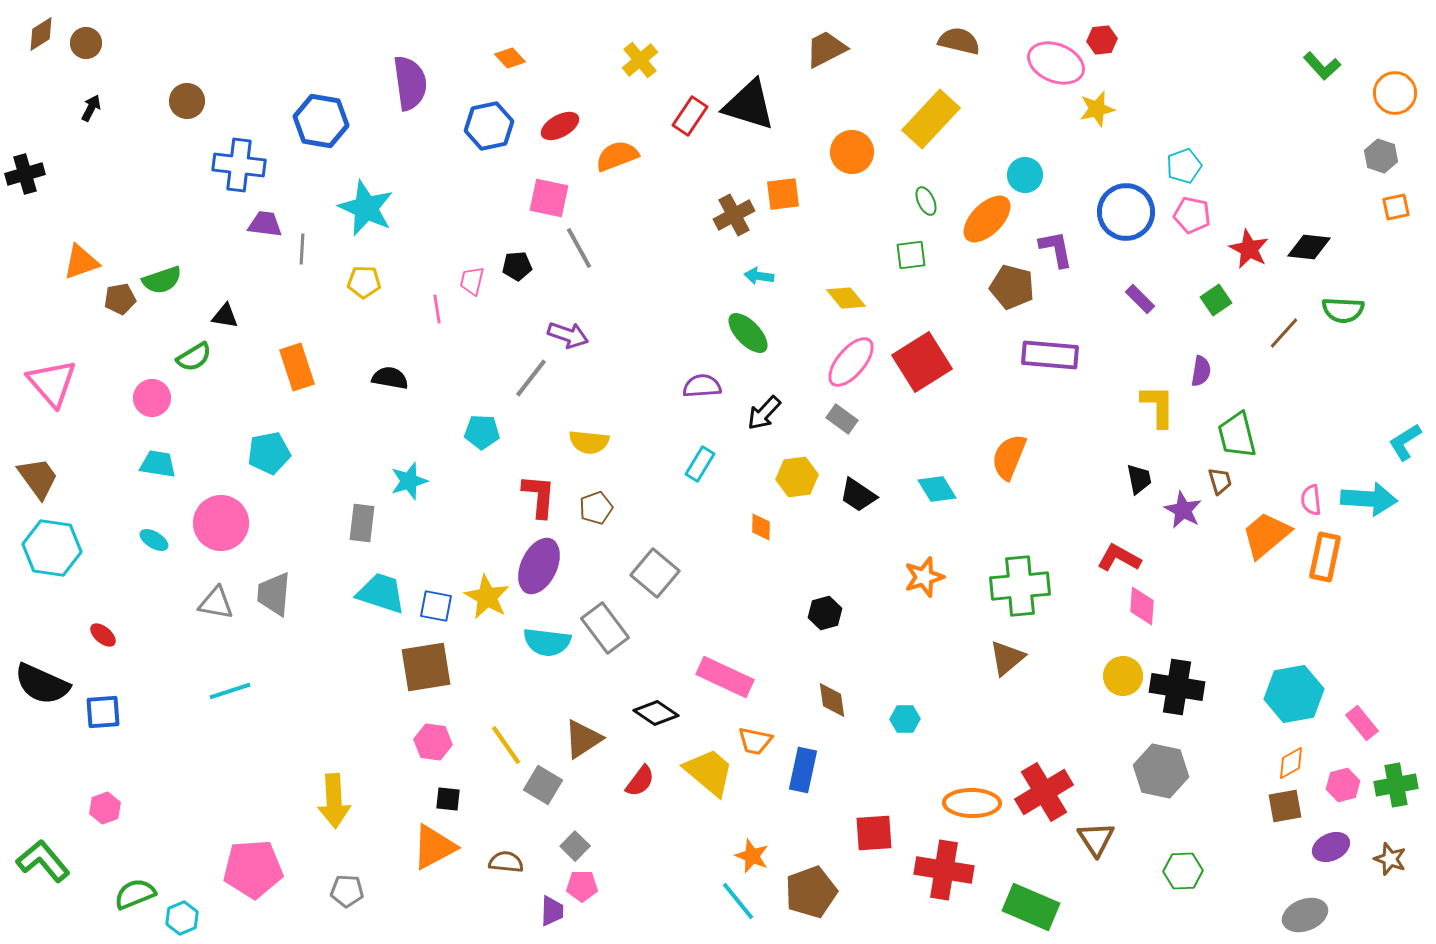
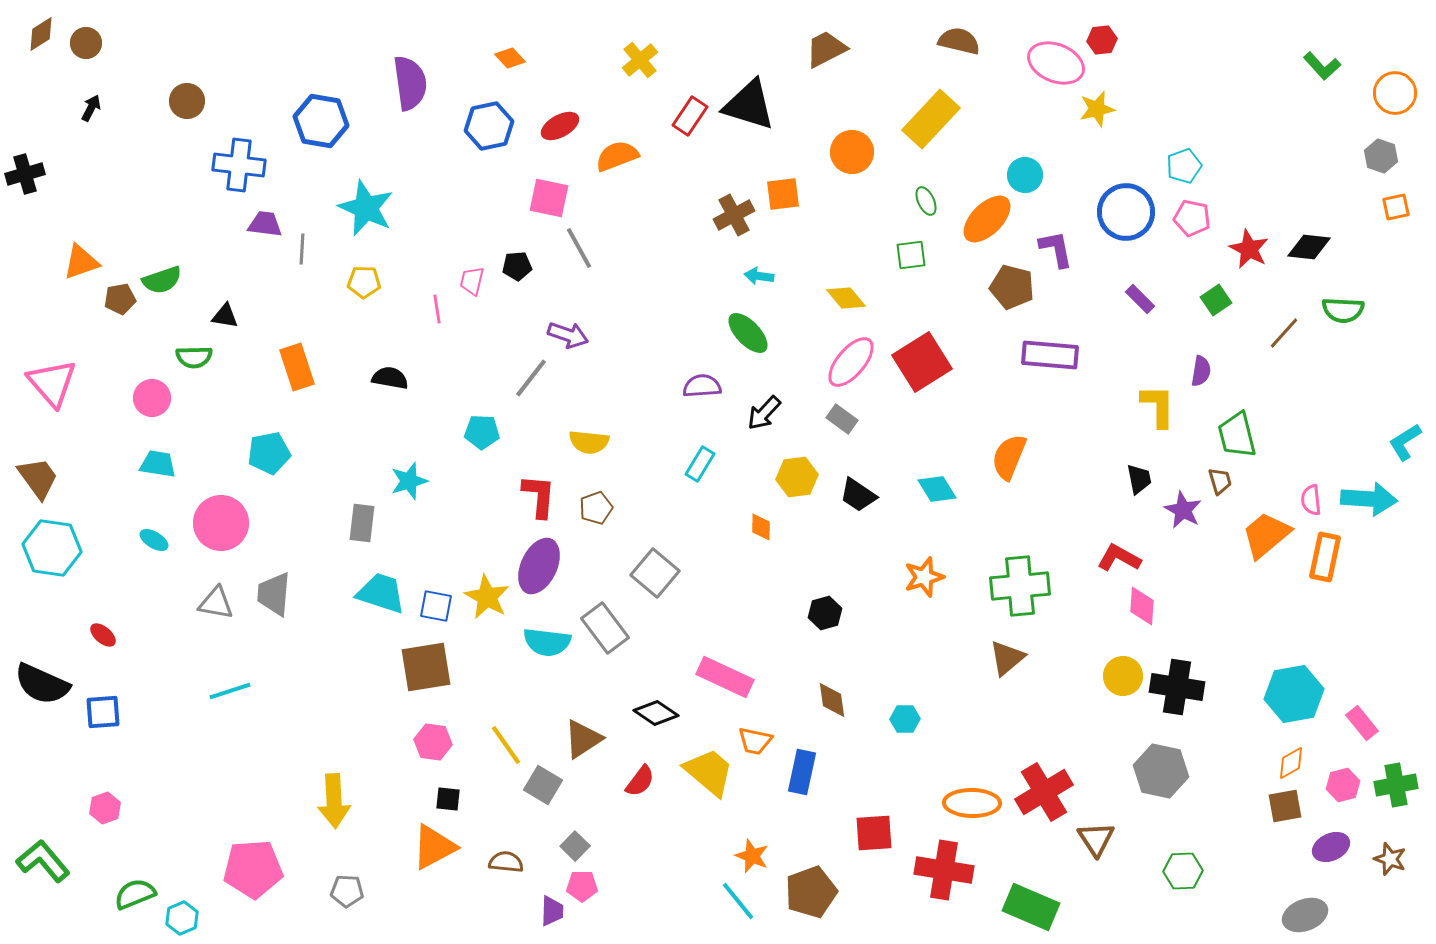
pink pentagon at (1192, 215): moved 3 px down
green semicircle at (194, 357): rotated 30 degrees clockwise
blue rectangle at (803, 770): moved 1 px left, 2 px down
